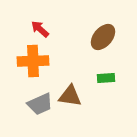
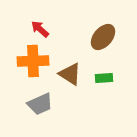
green rectangle: moved 2 px left
brown triangle: moved 22 px up; rotated 25 degrees clockwise
